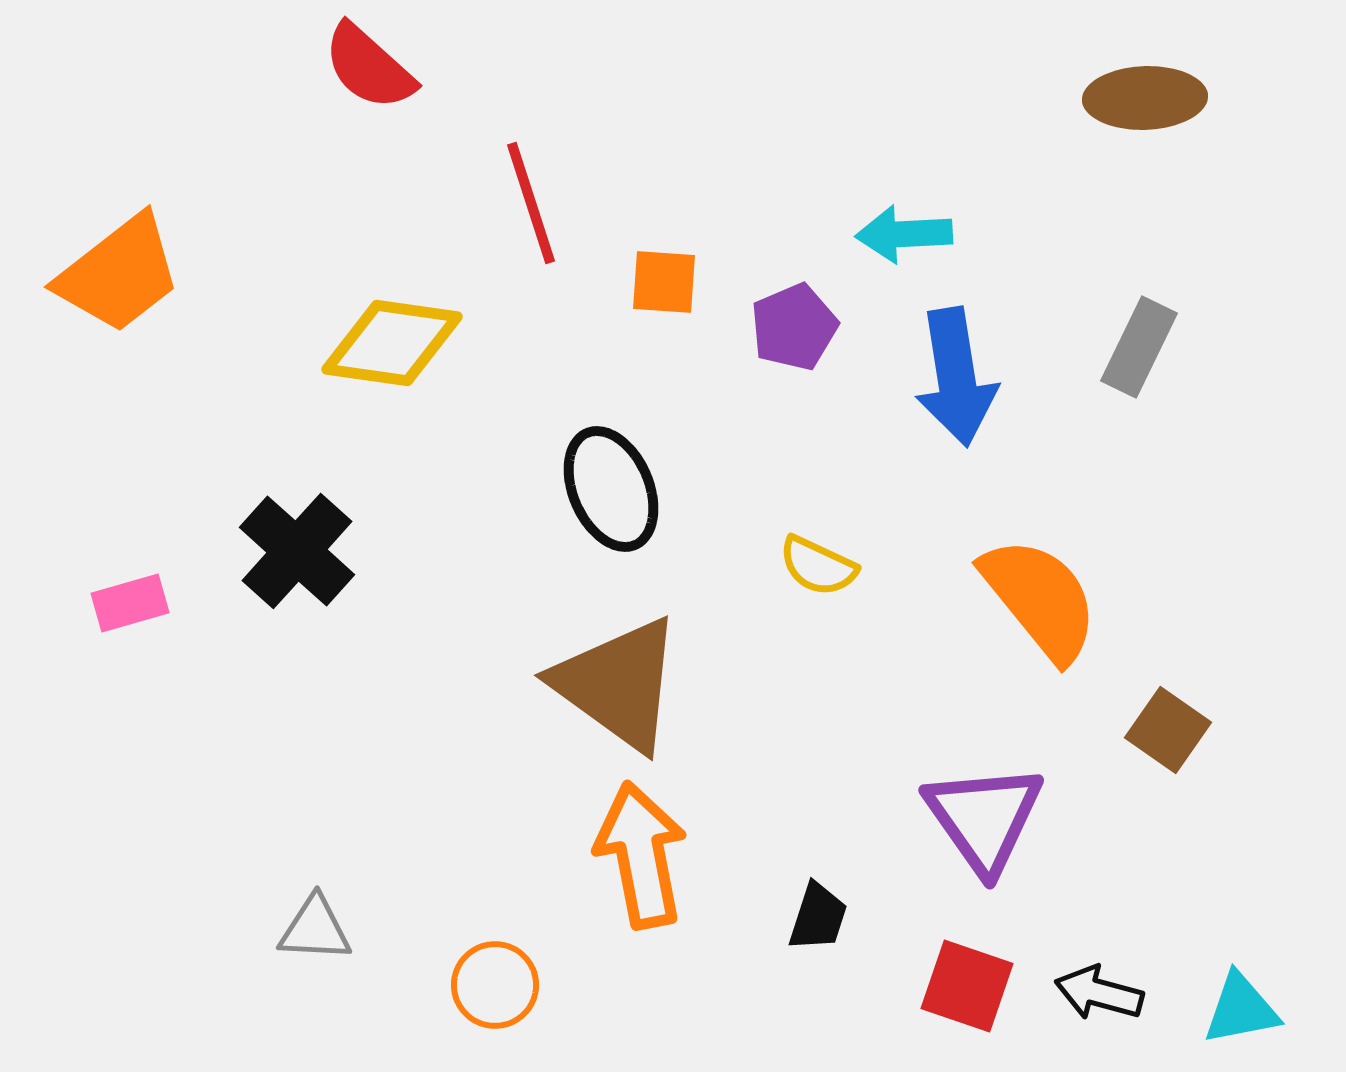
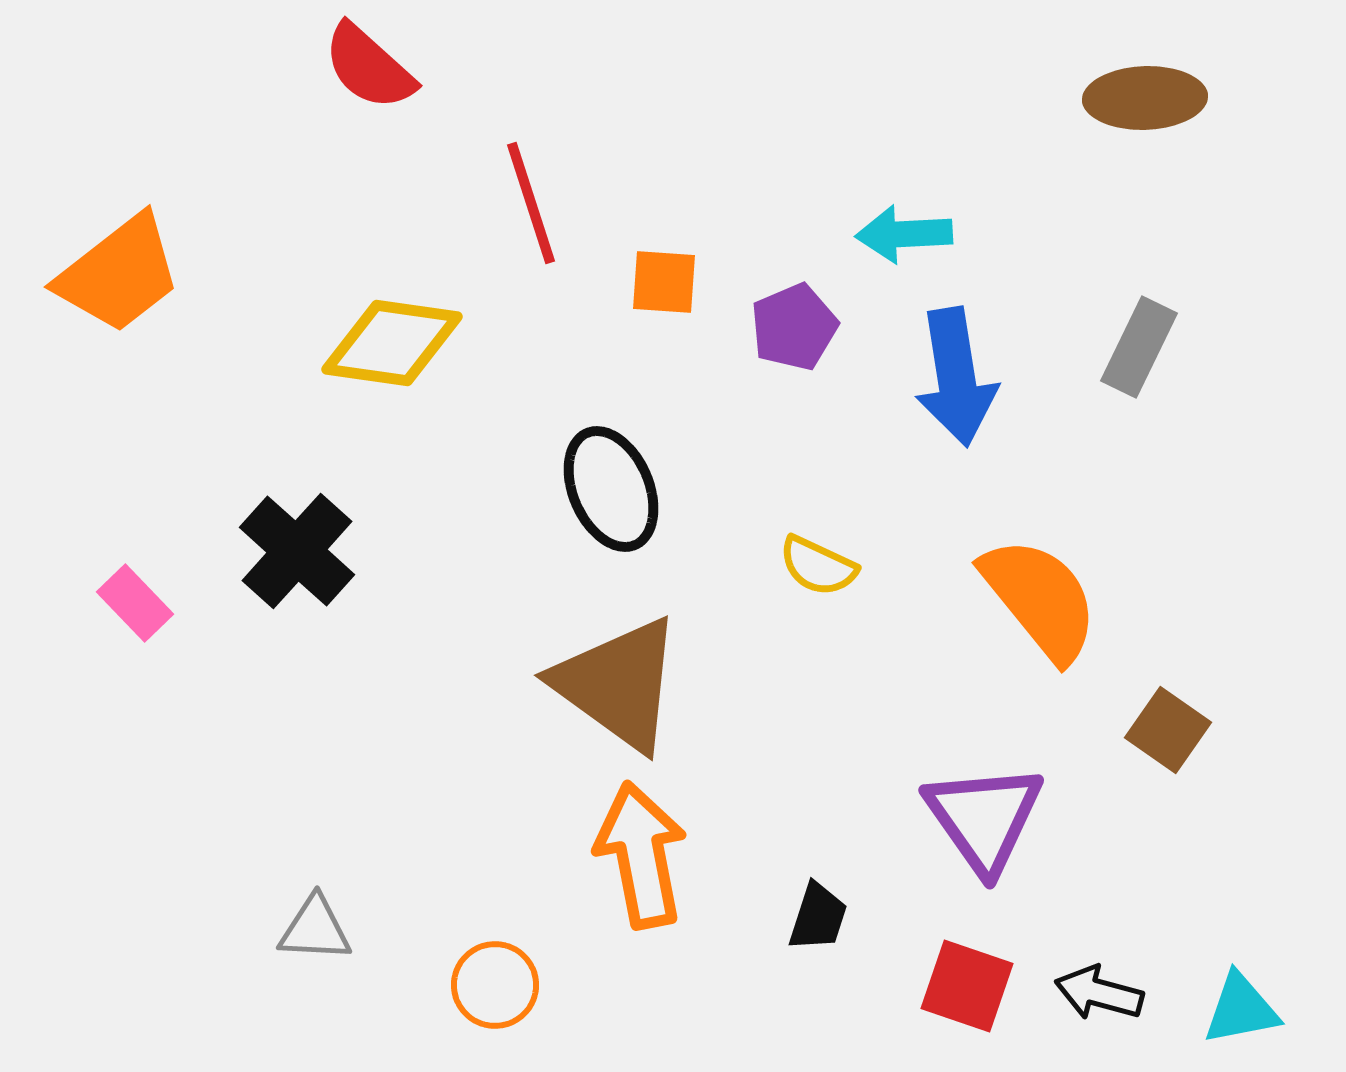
pink rectangle: moved 5 px right; rotated 62 degrees clockwise
